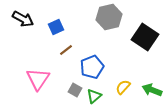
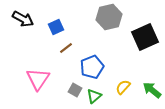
black square: rotated 32 degrees clockwise
brown line: moved 2 px up
green arrow: rotated 18 degrees clockwise
